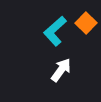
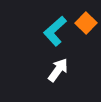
white arrow: moved 3 px left
